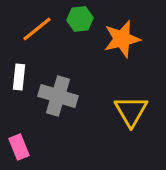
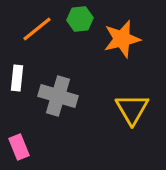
white rectangle: moved 2 px left, 1 px down
yellow triangle: moved 1 px right, 2 px up
